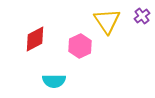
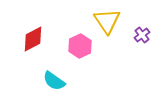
purple cross: moved 19 px down
red diamond: moved 2 px left
cyan semicircle: rotated 35 degrees clockwise
